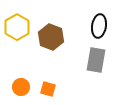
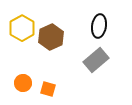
yellow hexagon: moved 5 px right, 1 px down
brown hexagon: rotated 15 degrees clockwise
gray rectangle: rotated 40 degrees clockwise
orange circle: moved 2 px right, 4 px up
